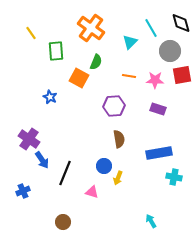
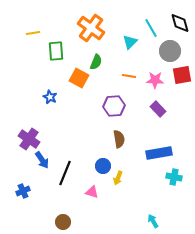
black diamond: moved 1 px left
yellow line: moved 2 px right; rotated 64 degrees counterclockwise
purple rectangle: rotated 28 degrees clockwise
blue circle: moved 1 px left
cyan arrow: moved 2 px right
